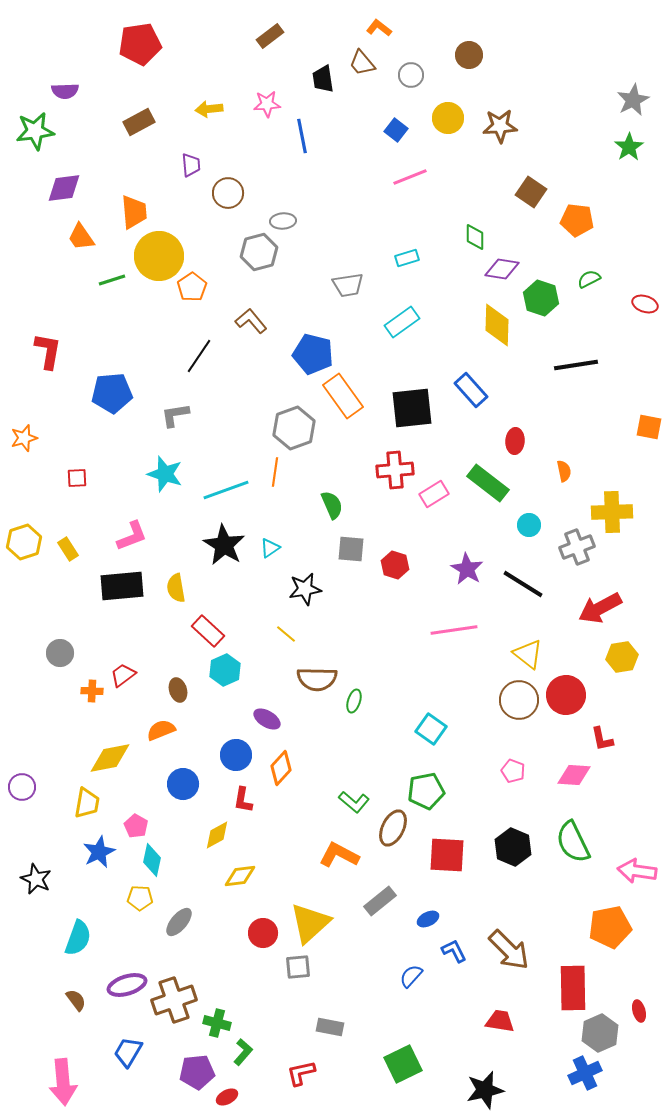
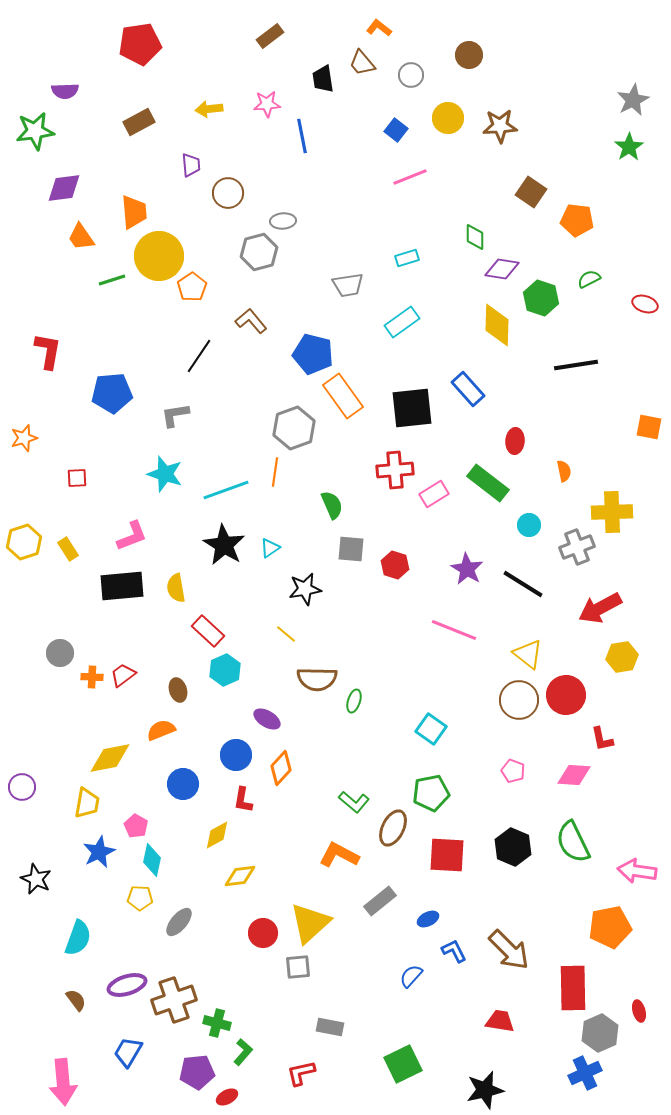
blue rectangle at (471, 390): moved 3 px left, 1 px up
pink line at (454, 630): rotated 30 degrees clockwise
orange cross at (92, 691): moved 14 px up
green pentagon at (426, 791): moved 5 px right, 2 px down
